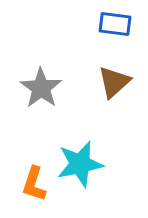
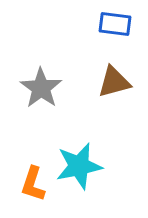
brown triangle: rotated 27 degrees clockwise
cyan star: moved 1 px left, 2 px down
orange L-shape: moved 1 px left
